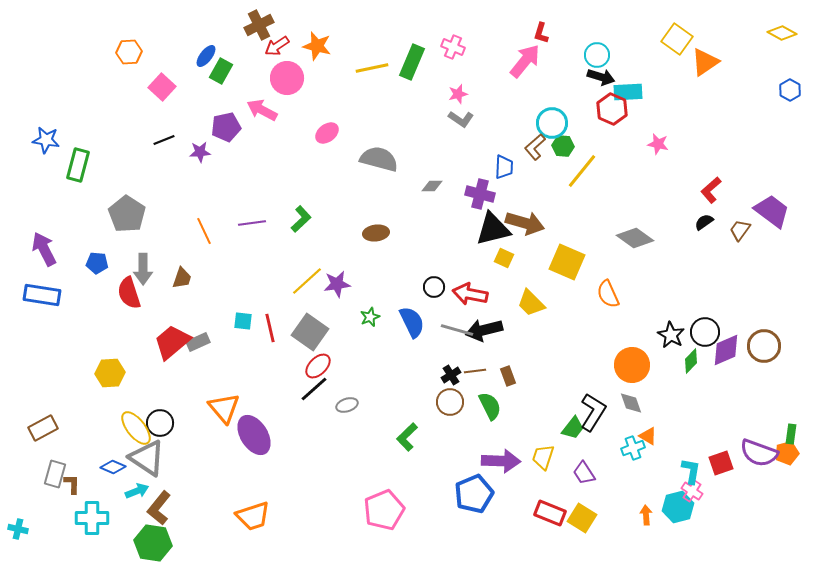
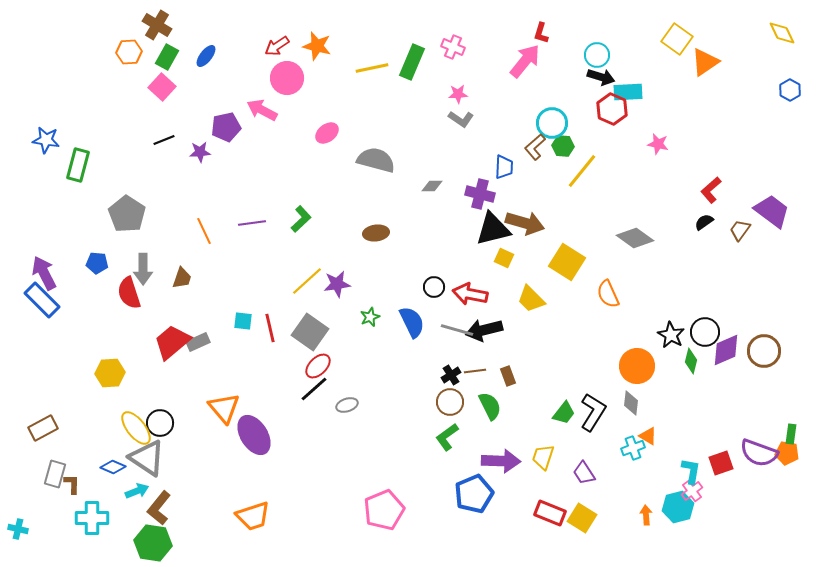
brown cross at (259, 25): moved 102 px left; rotated 32 degrees counterclockwise
yellow diamond at (782, 33): rotated 36 degrees clockwise
green rectangle at (221, 71): moved 54 px left, 14 px up
pink star at (458, 94): rotated 12 degrees clockwise
gray semicircle at (379, 159): moved 3 px left, 1 px down
purple arrow at (44, 249): moved 24 px down
yellow square at (567, 262): rotated 9 degrees clockwise
blue rectangle at (42, 295): moved 5 px down; rotated 36 degrees clockwise
yellow trapezoid at (531, 303): moved 4 px up
brown circle at (764, 346): moved 5 px down
green diamond at (691, 361): rotated 30 degrees counterclockwise
orange circle at (632, 365): moved 5 px right, 1 px down
gray diamond at (631, 403): rotated 25 degrees clockwise
green trapezoid at (573, 428): moved 9 px left, 15 px up
green L-shape at (407, 437): moved 40 px right; rotated 8 degrees clockwise
orange pentagon at (787, 453): rotated 25 degrees clockwise
pink cross at (692, 491): rotated 20 degrees clockwise
